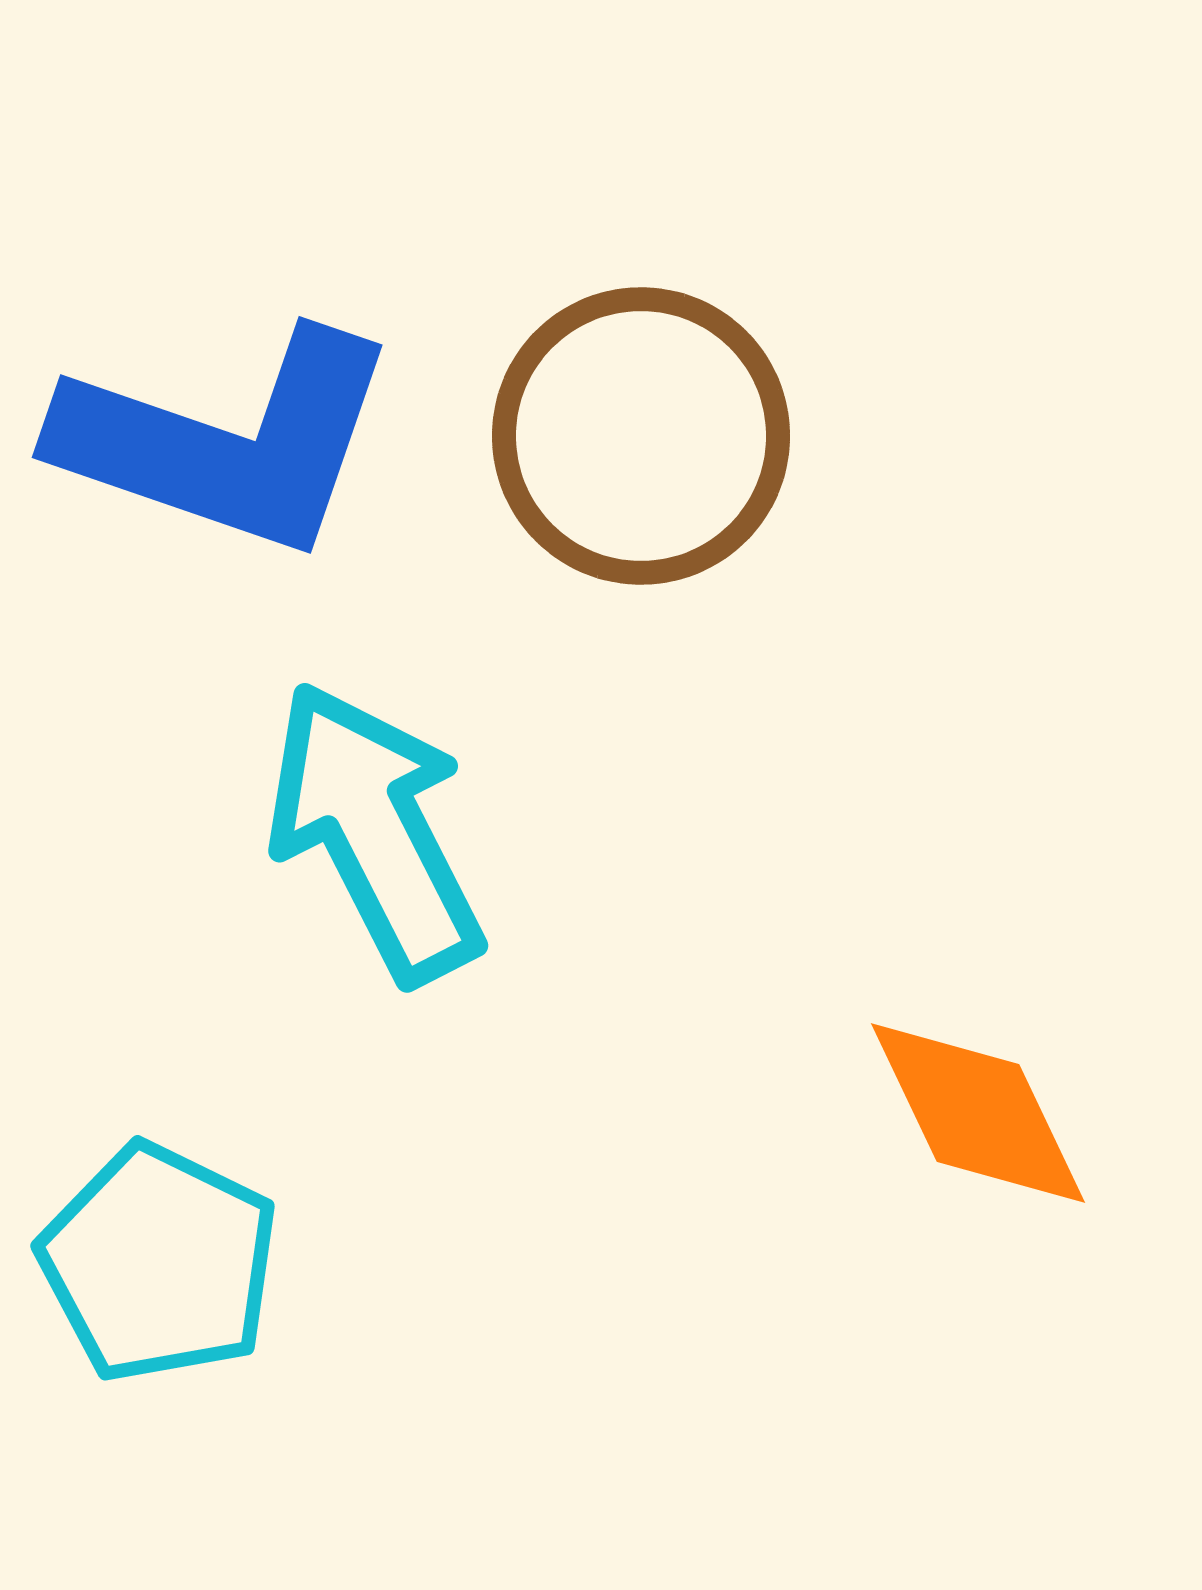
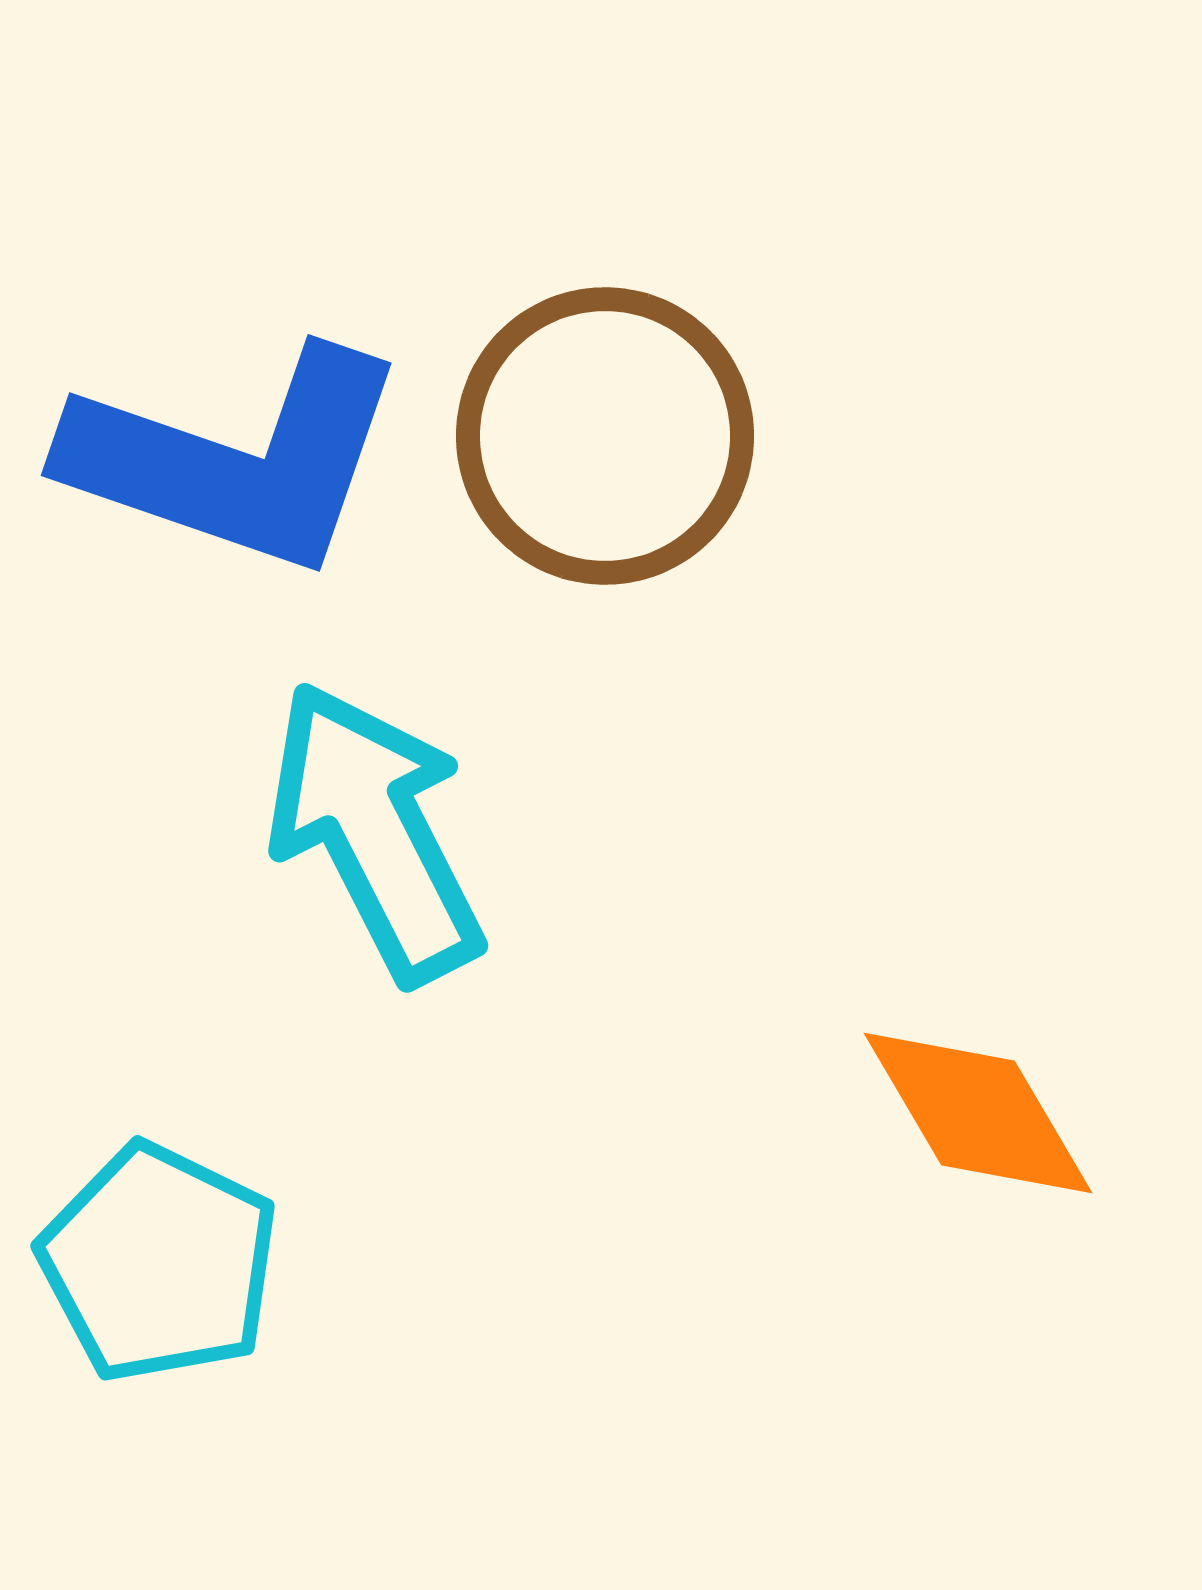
brown circle: moved 36 px left
blue L-shape: moved 9 px right, 18 px down
orange diamond: rotated 5 degrees counterclockwise
